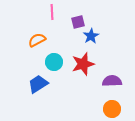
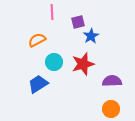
orange circle: moved 1 px left
